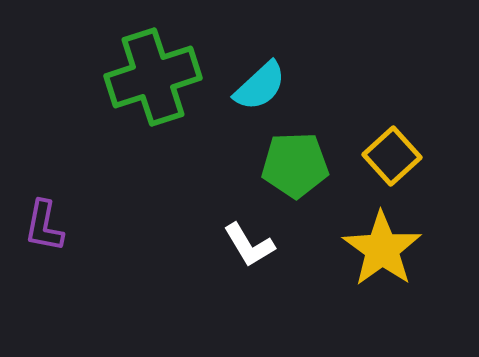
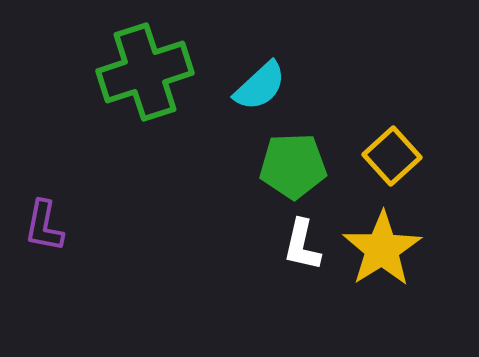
green cross: moved 8 px left, 5 px up
green pentagon: moved 2 px left, 1 px down
white L-shape: moved 53 px right; rotated 44 degrees clockwise
yellow star: rotated 4 degrees clockwise
